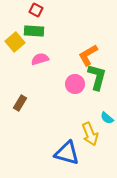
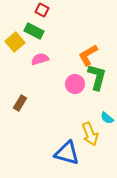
red square: moved 6 px right
green rectangle: rotated 24 degrees clockwise
